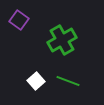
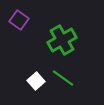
green line: moved 5 px left, 3 px up; rotated 15 degrees clockwise
